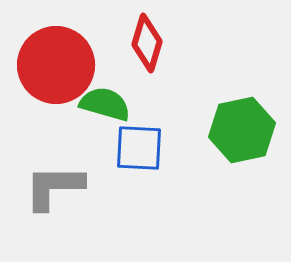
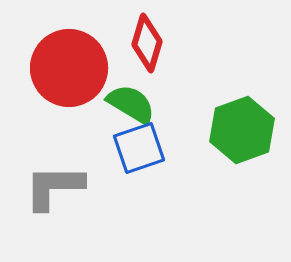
red circle: moved 13 px right, 3 px down
green semicircle: moved 26 px right; rotated 15 degrees clockwise
green hexagon: rotated 8 degrees counterclockwise
blue square: rotated 22 degrees counterclockwise
